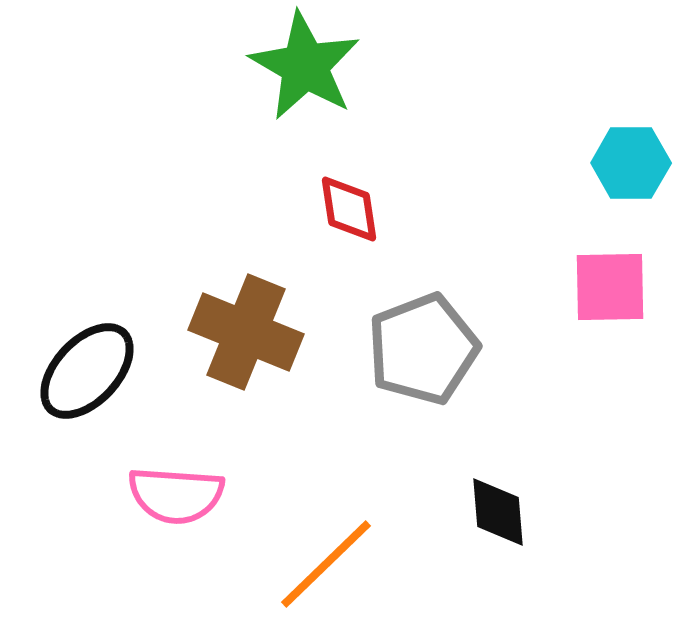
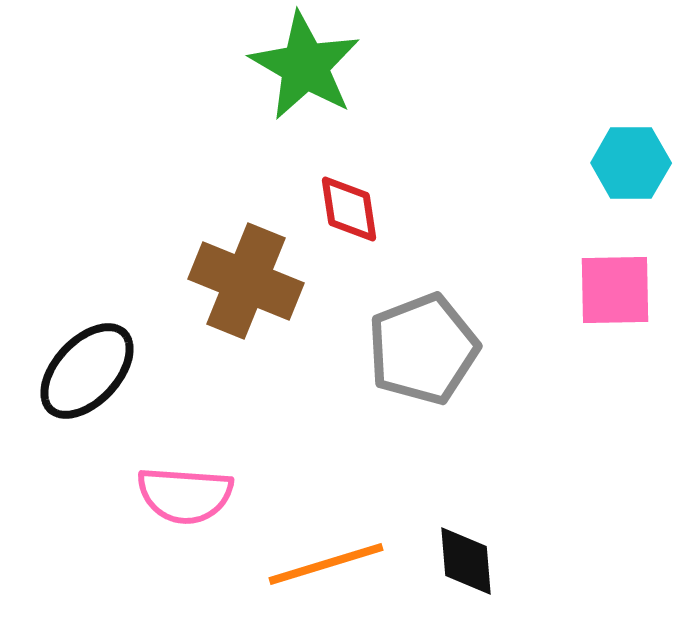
pink square: moved 5 px right, 3 px down
brown cross: moved 51 px up
pink semicircle: moved 9 px right
black diamond: moved 32 px left, 49 px down
orange line: rotated 27 degrees clockwise
